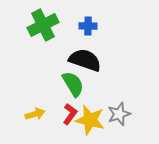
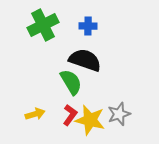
green semicircle: moved 2 px left, 2 px up
red L-shape: moved 1 px down
